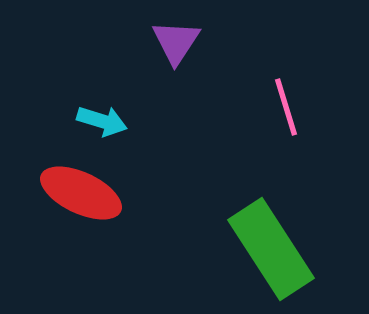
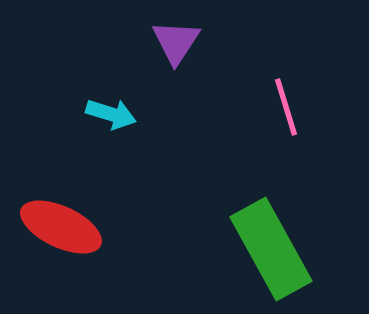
cyan arrow: moved 9 px right, 7 px up
red ellipse: moved 20 px left, 34 px down
green rectangle: rotated 4 degrees clockwise
